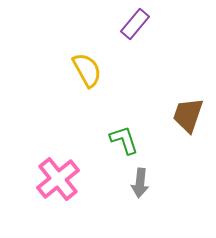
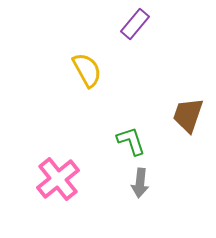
green L-shape: moved 7 px right, 1 px down
